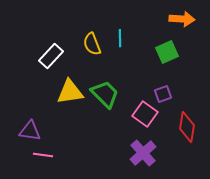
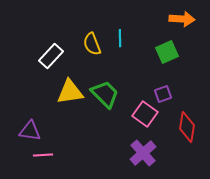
pink line: rotated 12 degrees counterclockwise
